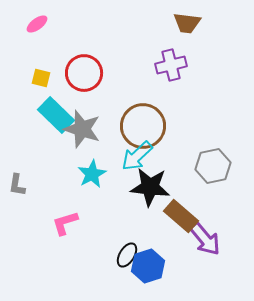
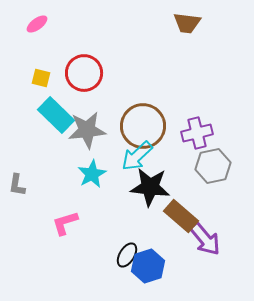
purple cross: moved 26 px right, 68 px down
gray star: moved 5 px right, 1 px down; rotated 24 degrees counterclockwise
